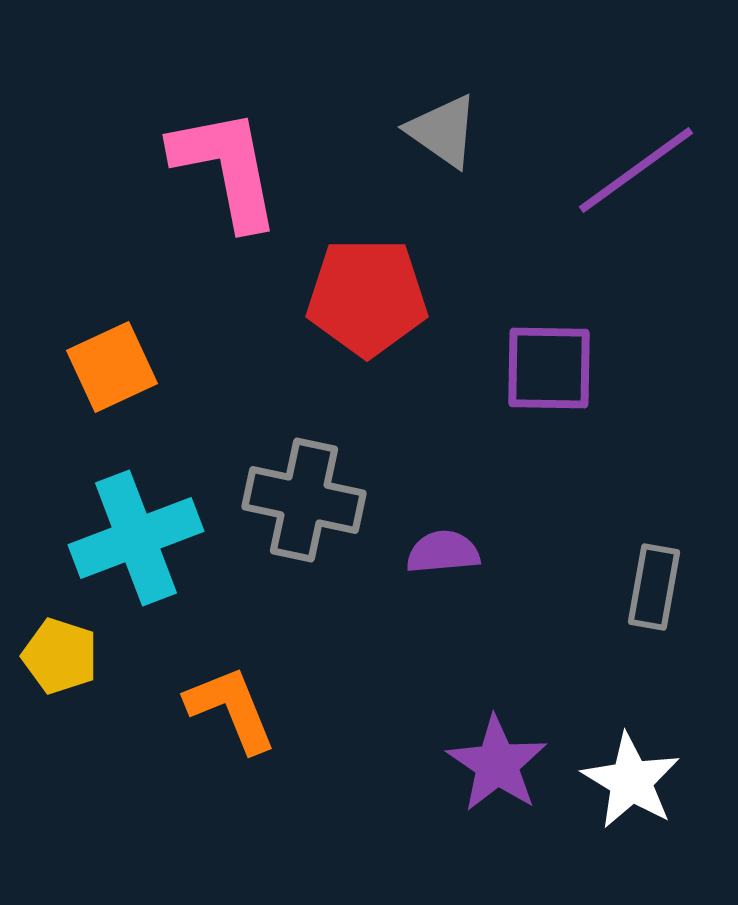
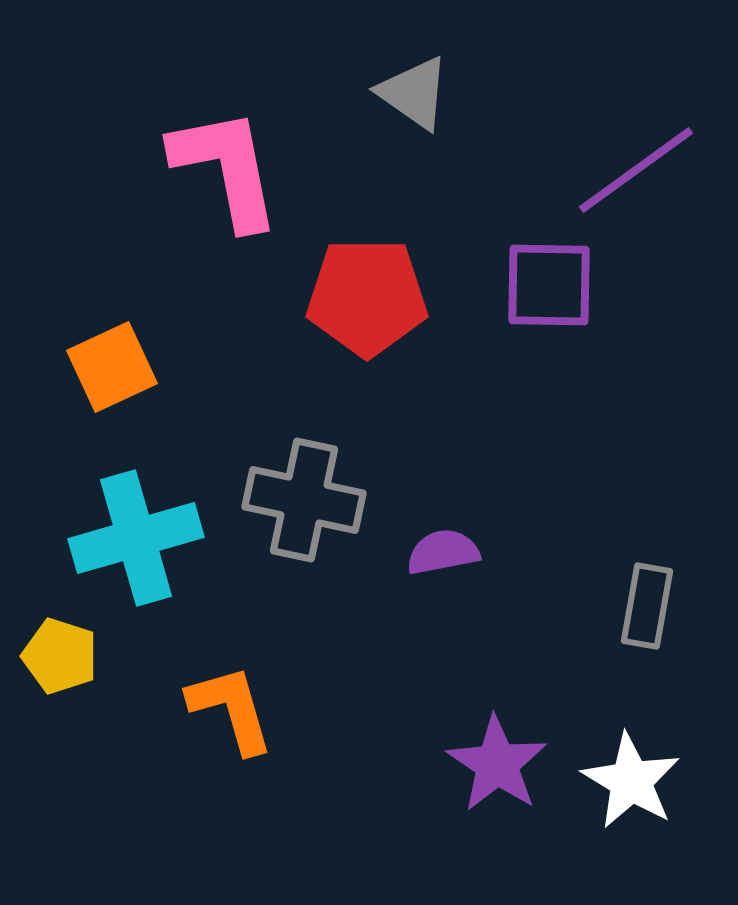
gray triangle: moved 29 px left, 38 px up
purple square: moved 83 px up
cyan cross: rotated 5 degrees clockwise
purple semicircle: rotated 6 degrees counterclockwise
gray rectangle: moved 7 px left, 19 px down
orange L-shape: rotated 6 degrees clockwise
